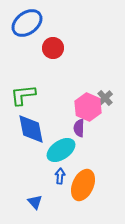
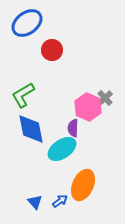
red circle: moved 1 px left, 2 px down
green L-shape: rotated 24 degrees counterclockwise
purple semicircle: moved 6 px left
cyan ellipse: moved 1 px right, 1 px up
blue arrow: moved 25 px down; rotated 49 degrees clockwise
